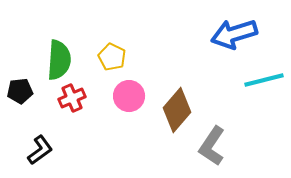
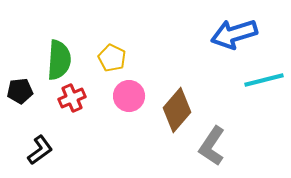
yellow pentagon: moved 1 px down
